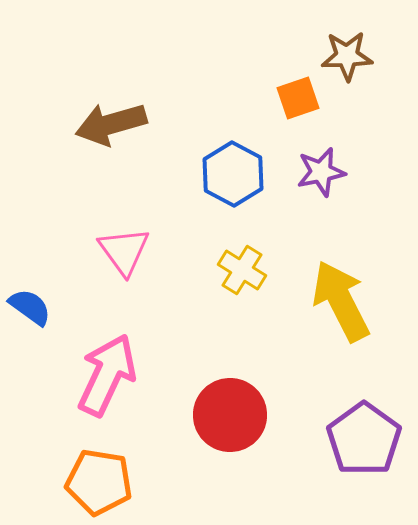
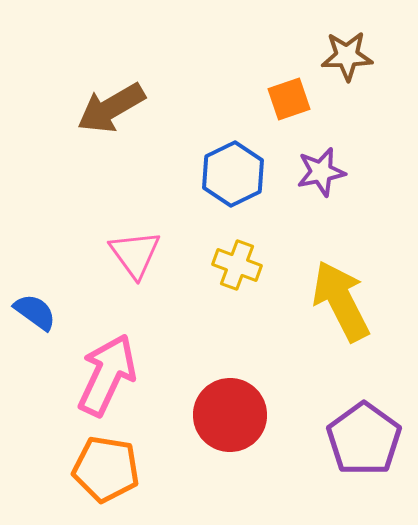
orange square: moved 9 px left, 1 px down
brown arrow: moved 16 px up; rotated 14 degrees counterclockwise
blue hexagon: rotated 6 degrees clockwise
pink triangle: moved 11 px right, 3 px down
yellow cross: moved 5 px left, 5 px up; rotated 12 degrees counterclockwise
blue semicircle: moved 5 px right, 5 px down
orange pentagon: moved 7 px right, 13 px up
